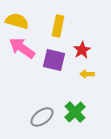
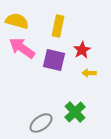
yellow arrow: moved 2 px right, 1 px up
gray ellipse: moved 1 px left, 6 px down
